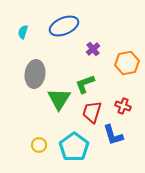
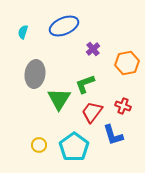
red trapezoid: rotated 20 degrees clockwise
